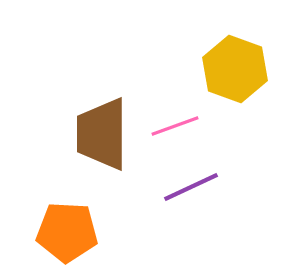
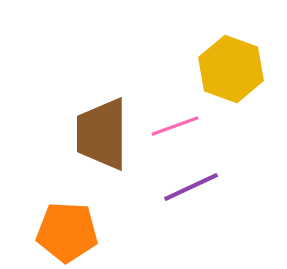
yellow hexagon: moved 4 px left
